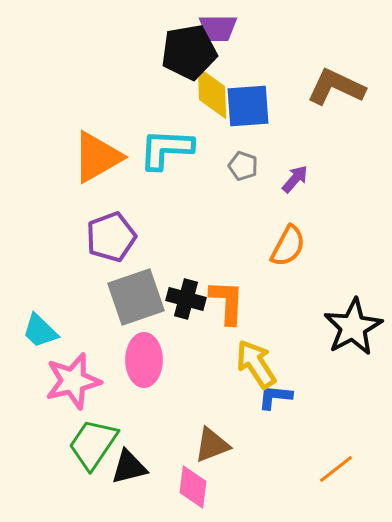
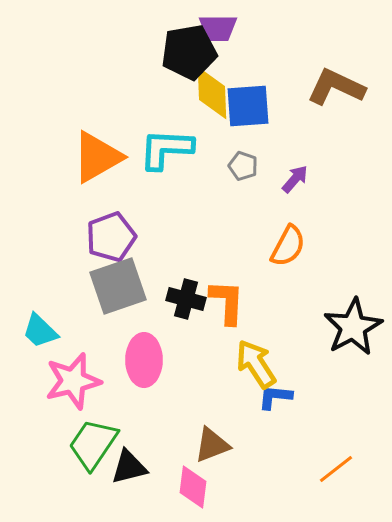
gray square: moved 18 px left, 11 px up
